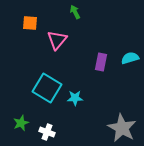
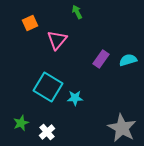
green arrow: moved 2 px right
orange square: rotated 28 degrees counterclockwise
cyan semicircle: moved 2 px left, 2 px down
purple rectangle: moved 3 px up; rotated 24 degrees clockwise
cyan square: moved 1 px right, 1 px up
white cross: rotated 28 degrees clockwise
